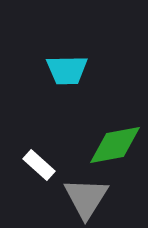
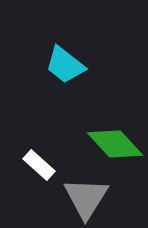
cyan trapezoid: moved 2 px left, 5 px up; rotated 39 degrees clockwise
green diamond: moved 1 px up; rotated 58 degrees clockwise
